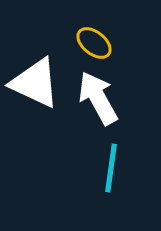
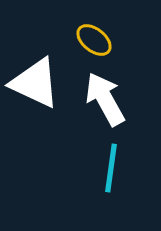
yellow ellipse: moved 3 px up
white arrow: moved 7 px right, 1 px down
